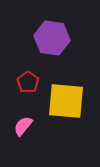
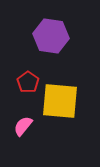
purple hexagon: moved 1 px left, 2 px up
yellow square: moved 6 px left
